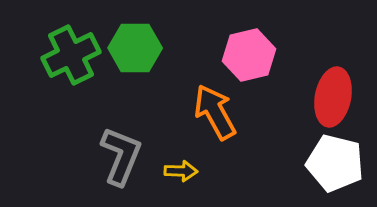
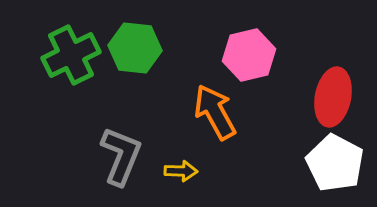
green hexagon: rotated 6 degrees clockwise
white pentagon: rotated 14 degrees clockwise
